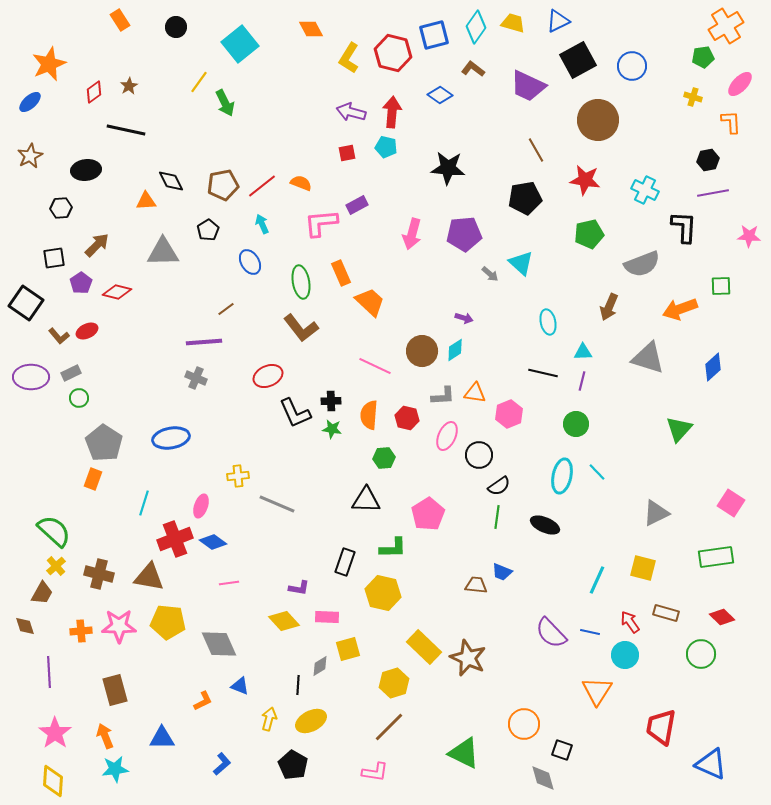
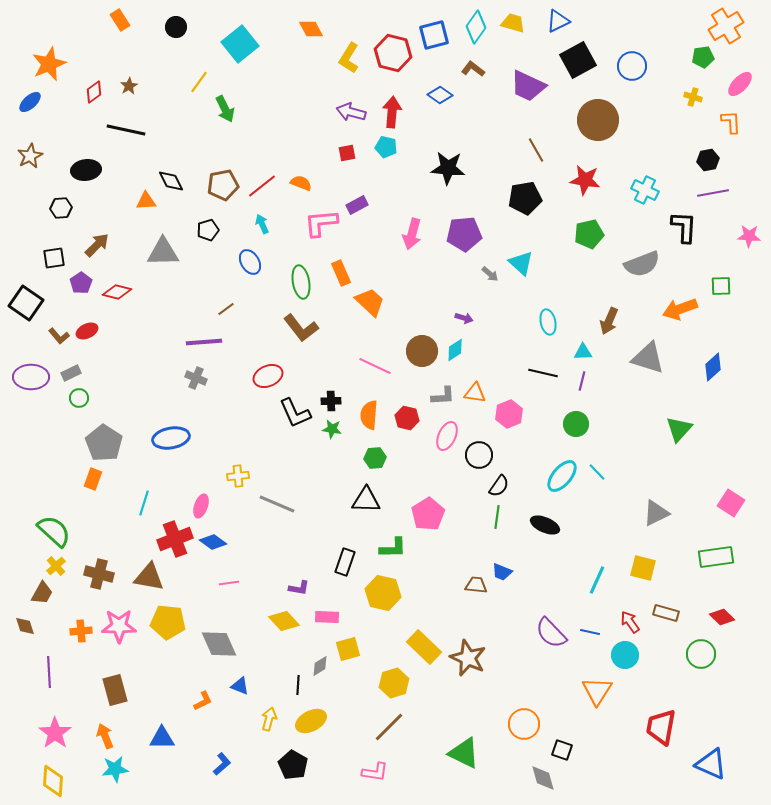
green arrow at (225, 103): moved 6 px down
black pentagon at (208, 230): rotated 15 degrees clockwise
brown arrow at (609, 307): moved 14 px down
green hexagon at (384, 458): moved 9 px left
cyan ellipse at (562, 476): rotated 28 degrees clockwise
black semicircle at (499, 486): rotated 20 degrees counterclockwise
